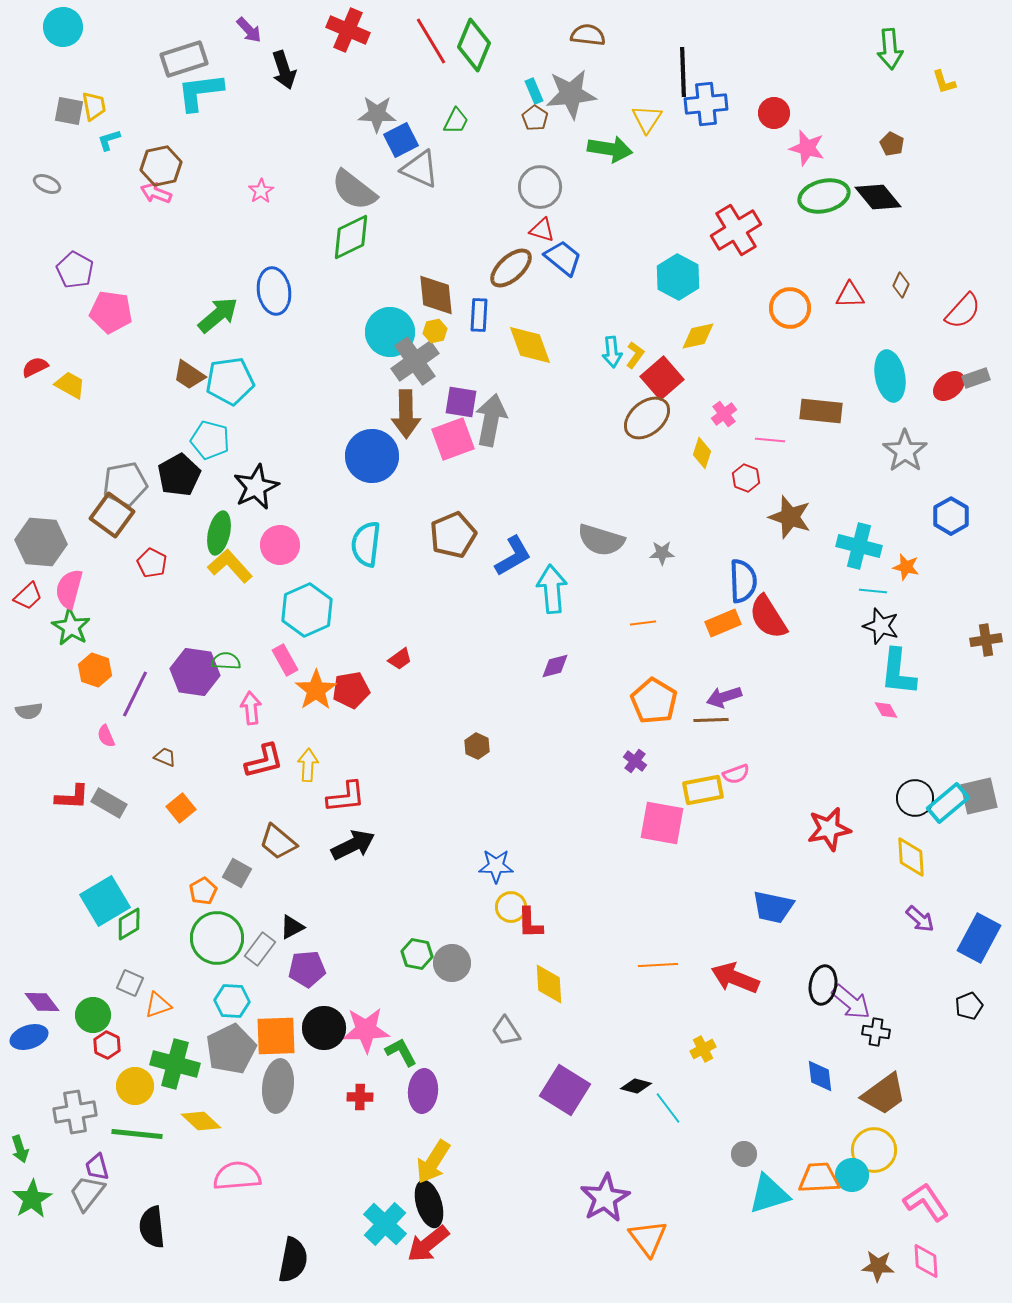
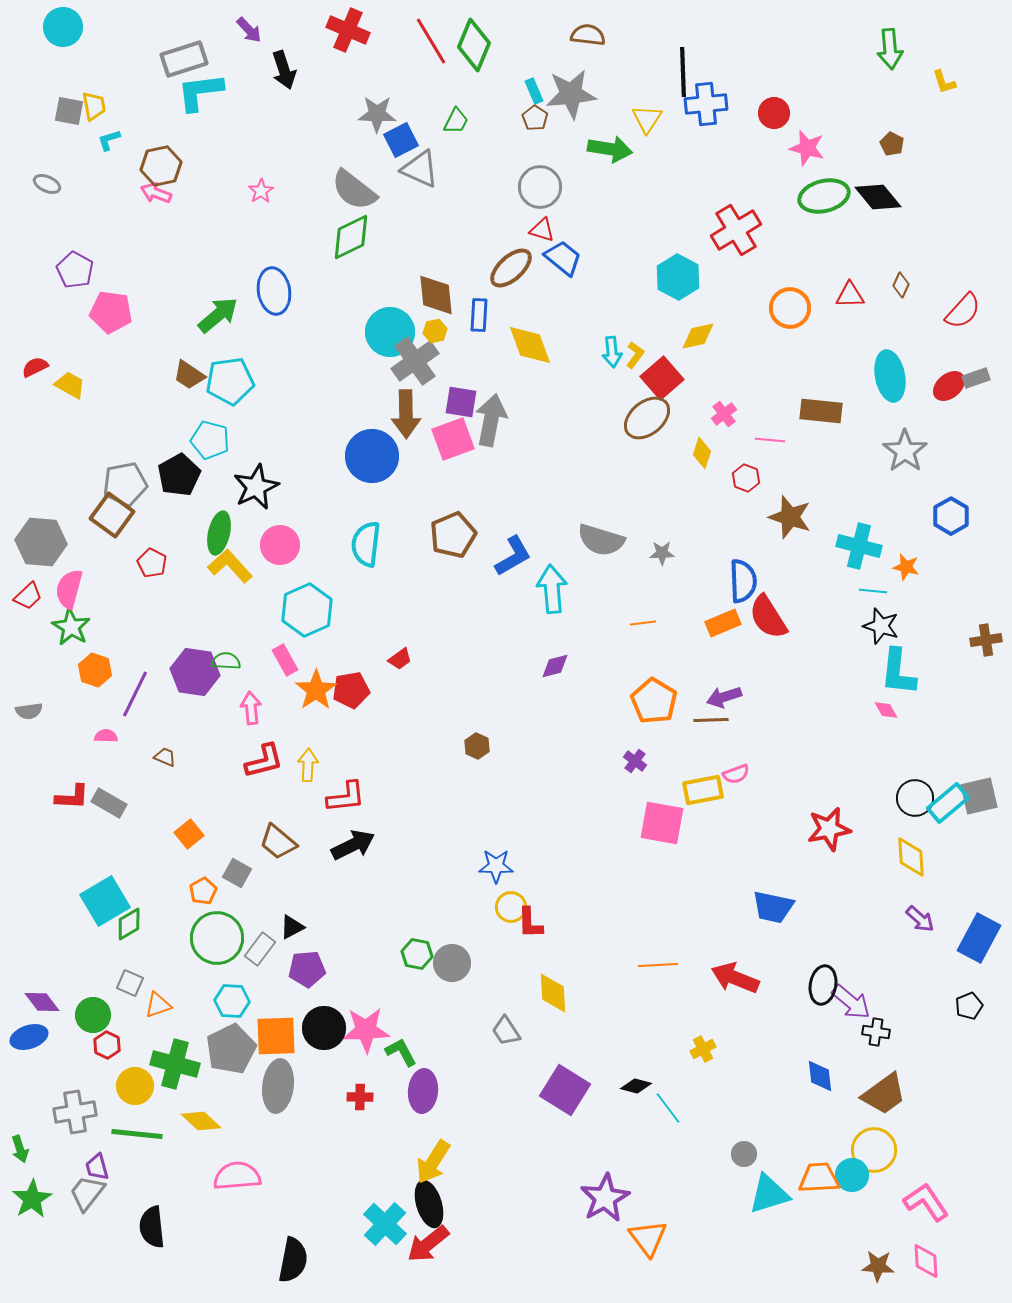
pink semicircle at (106, 736): rotated 115 degrees clockwise
orange square at (181, 808): moved 8 px right, 26 px down
yellow diamond at (549, 984): moved 4 px right, 9 px down
